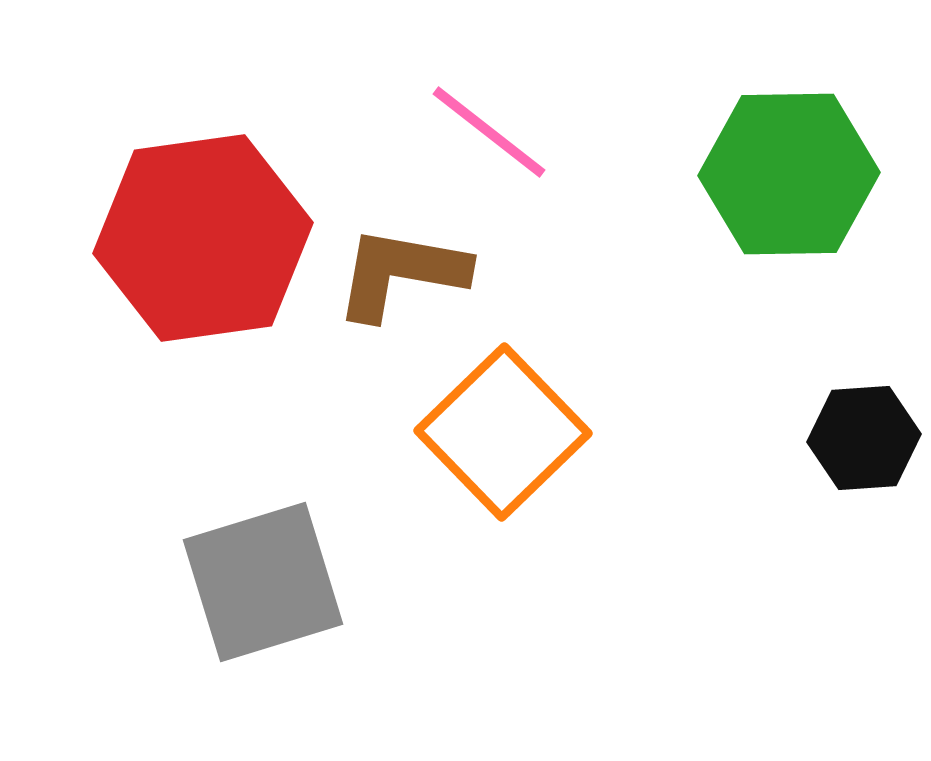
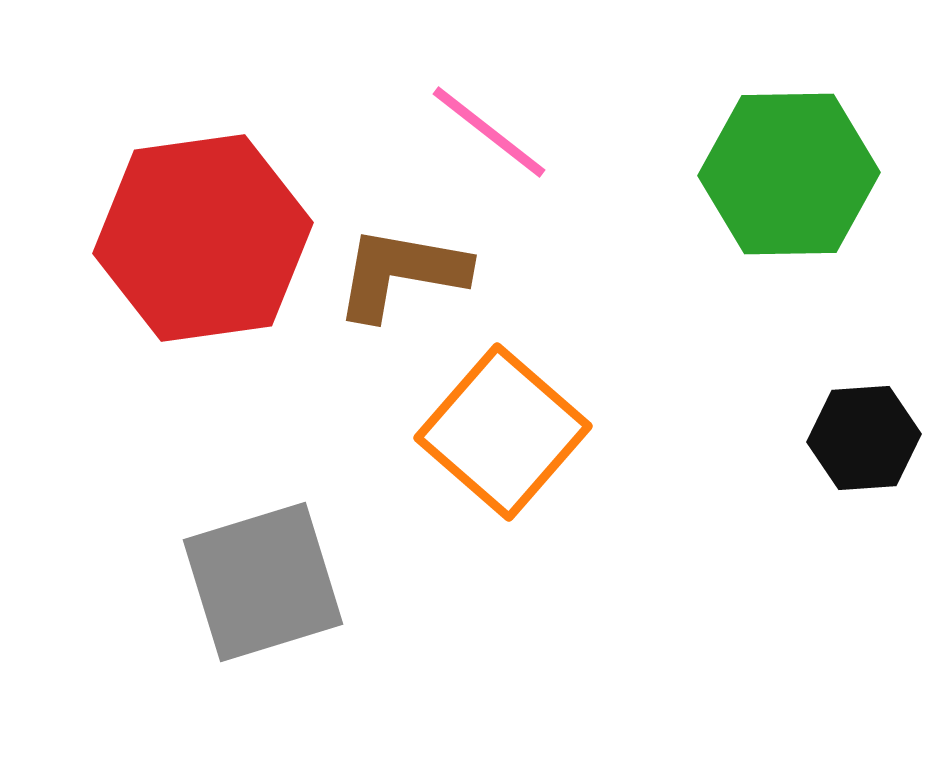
orange square: rotated 5 degrees counterclockwise
